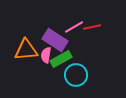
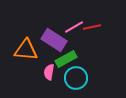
purple rectangle: moved 1 px left
orange triangle: rotated 10 degrees clockwise
pink semicircle: moved 3 px right, 17 px down
green rectangle: moved 5 px right
cyan circle: moved 3 px down
